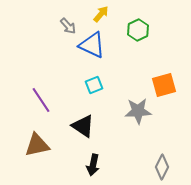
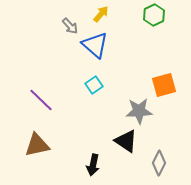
gray arrow: moved 2 px right
green hexagon: moved 16 px right, 15 px up
blue triangle: moved 3 px right; rotated 16 degrees clockwise
cyan square: rotated 12 degrees counterclockwise
purple line: rotated 12 degrees counterclockwise
gray star: moved 1 px right
black triangle: moved 43 px right, 15 px down
gray diamond: moved 3 px left, 4 px up
